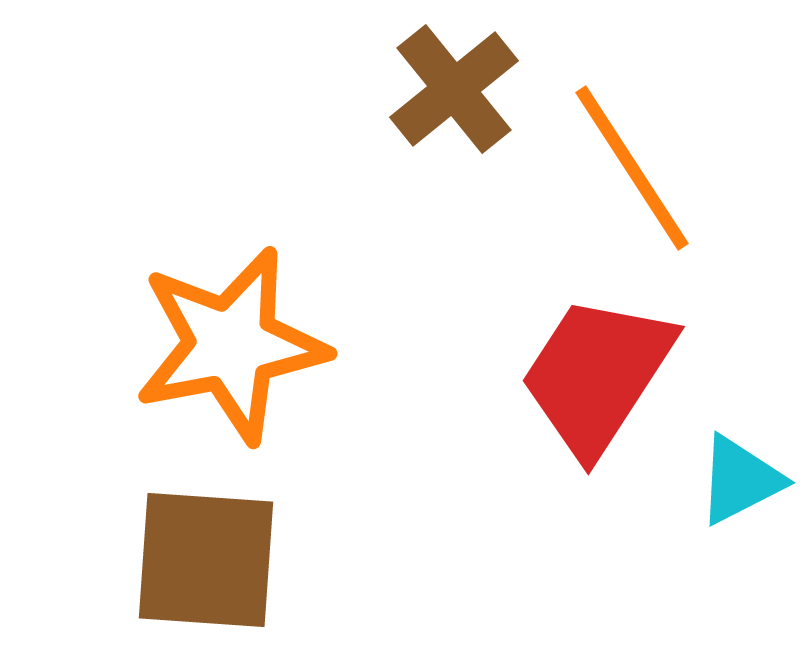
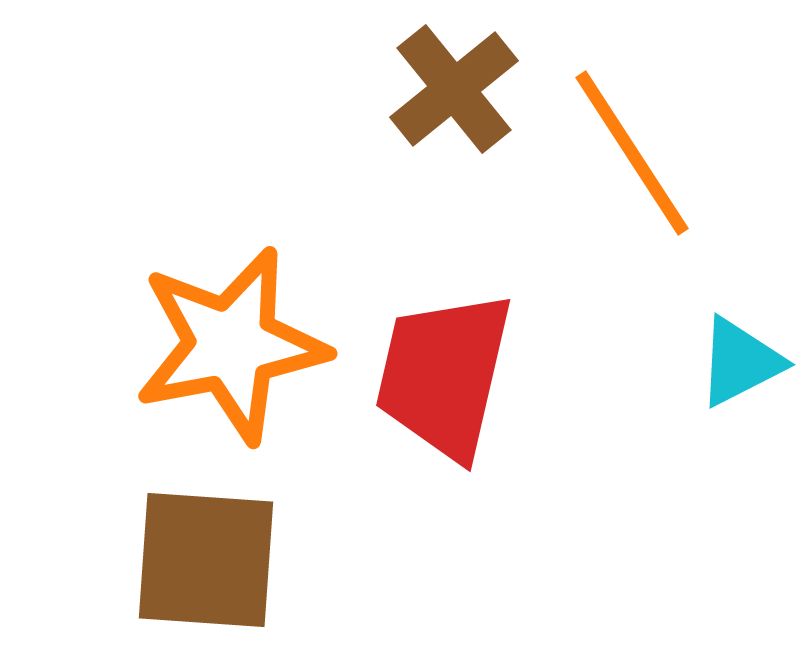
orange line: moved 15 px up
red trapezoid: moved 153 px left; rotated 20 degrees counterclockwise
cyan triangle: moved 118 px up
